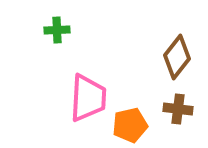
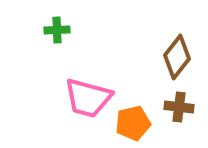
pink trapezoid: rotated 102 degrees clockwise
brown cross: moved 1 px right, 2 px up
orange pentagon: moved 3 px right, 2 px up
